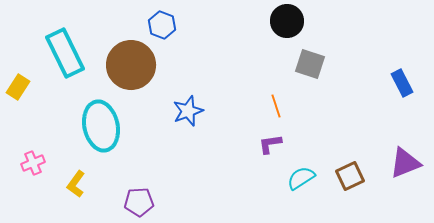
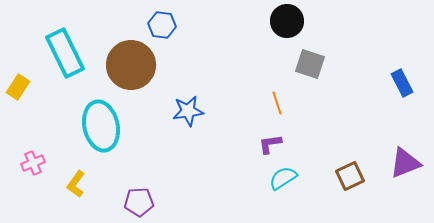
blue hexagon: rotated 12 degrees counterclockwise
orange line: moved 1 px right, 3 px up
blue star: rotated 12 degrees clockwise
cyan semicircle: moved 18 px left
